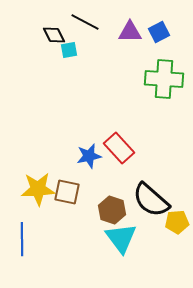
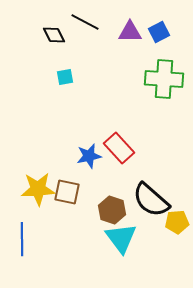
cyan square: moved 4 px left, 27 px down
